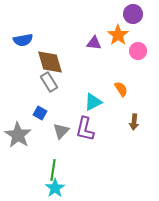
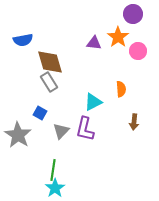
orange star: moved 2 px down
orange semicircle: rotated 28 degrees clockwise
